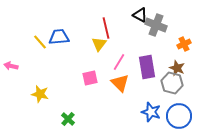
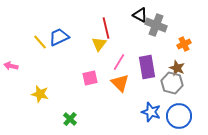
blue trapezoid: rotated 20 degrees counterclockwise
green cross: moved 2 px right
